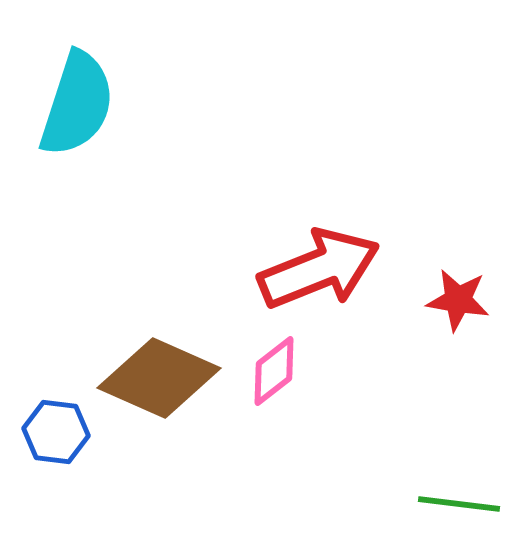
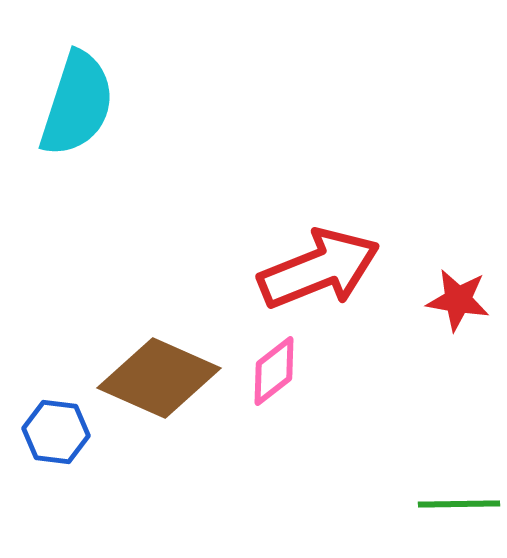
green line: rotated 8 degrees counterclockwise
